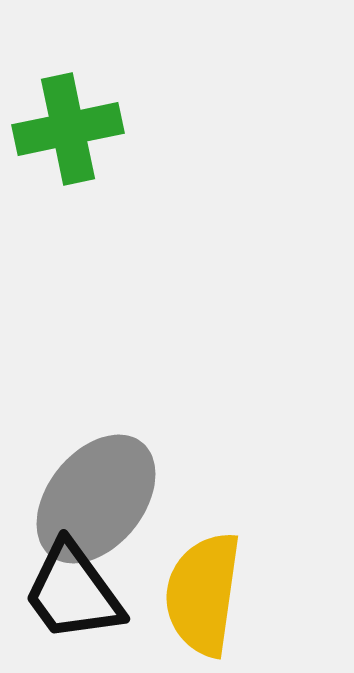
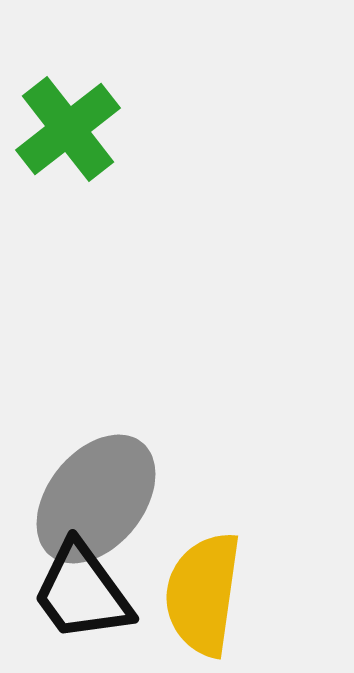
green cross: rotated 26 degrees counterclockwise
black trapezoid: moved 9 px right
